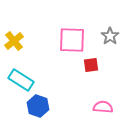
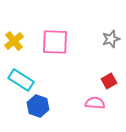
gray star: moved 1 px right, 3 px down; rotated 18 degrees clockwise
pink square: moved 17 px left, 2 px down
red square: moved 18 px right, 16 px down; rotated 21 degrees counterclockwise
pink semicircle: moved 8 px left, 4 px up
